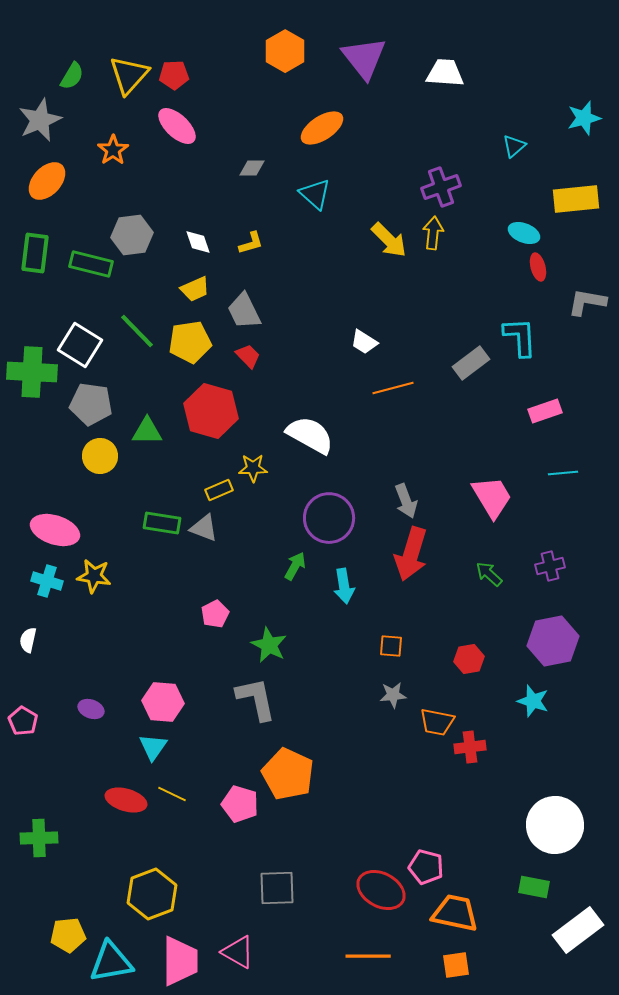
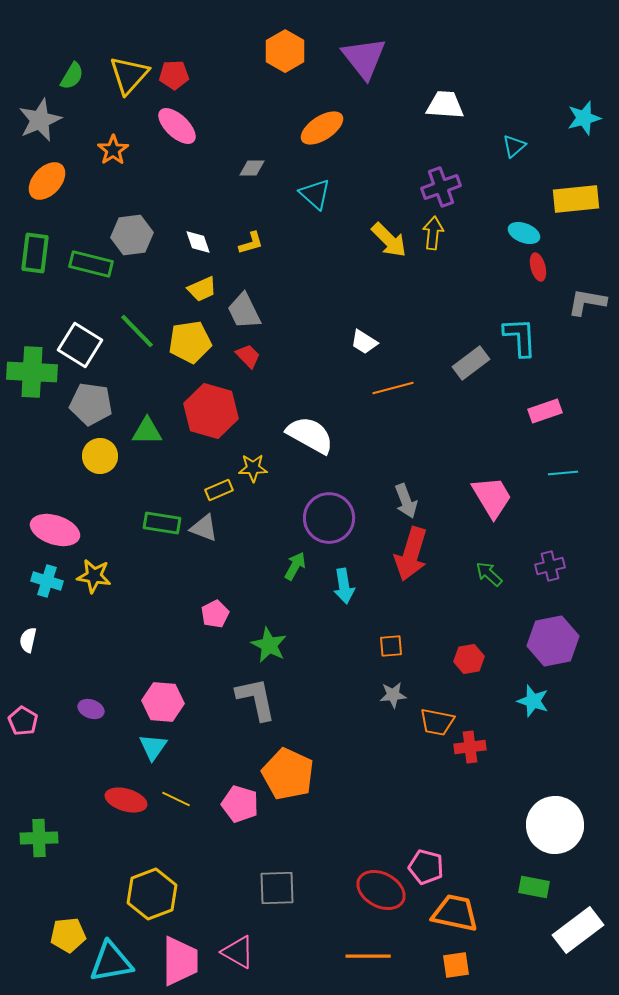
white trapezoid at (445, 73): moved 32 px down
yellow trapezoid at (195, 289): moved 7 px right
orange square at (391, 646): rotated 10 degrees counterclockwise
yellow line at (172, 794): moved 4 px right, 5 px down
